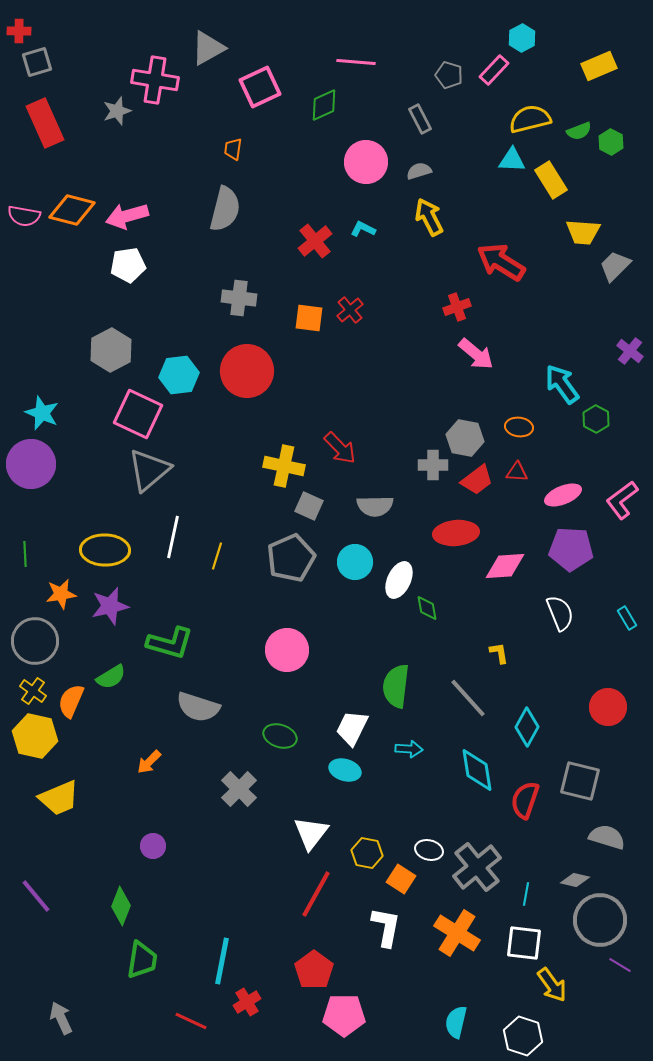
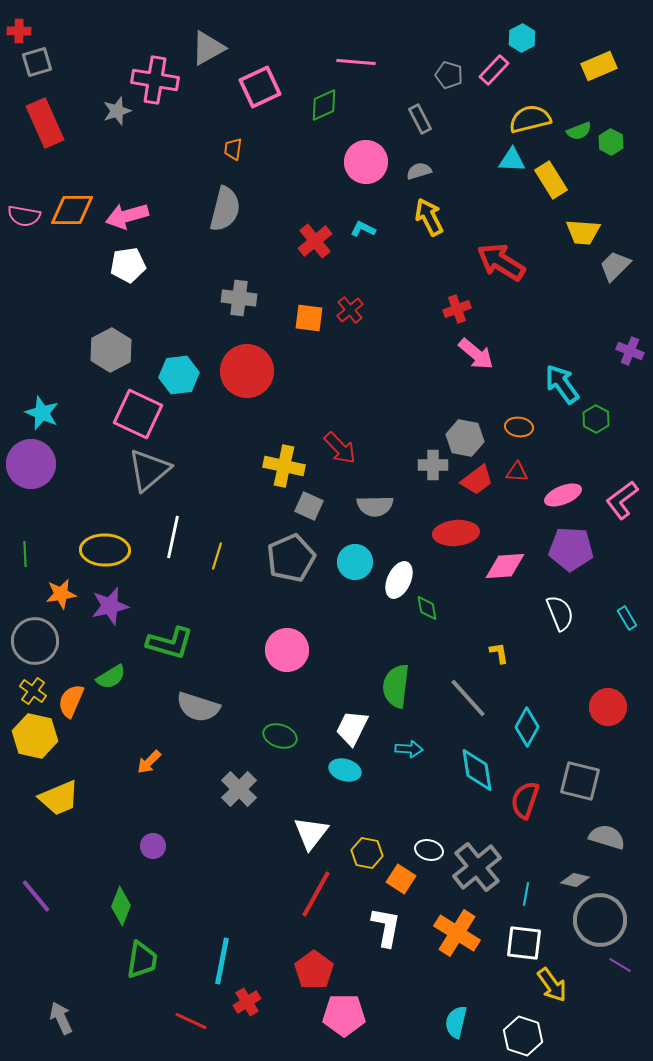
orange diamond at (72, 210): rotated 15 degrees counterclockwise
red cross at (457, 307): moved 2 px down
purple cross at (630, 351): rotated 16 degrees counterclockwise
